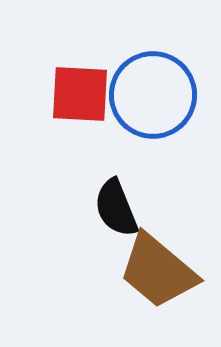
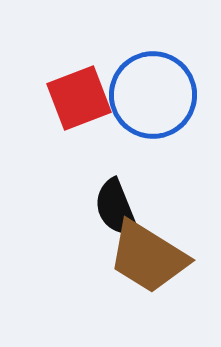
red square: moved 1 px left, 4 px down; rotated 24 degrees counterclockwise
brown trapezoid: moved 10 px left, 14 px up; rotated 8 degrees counterclockwise
